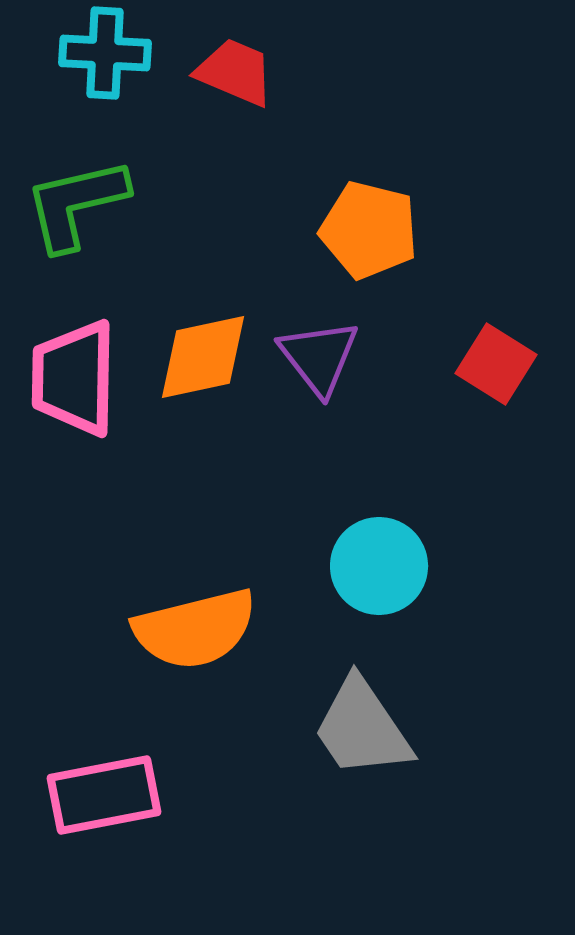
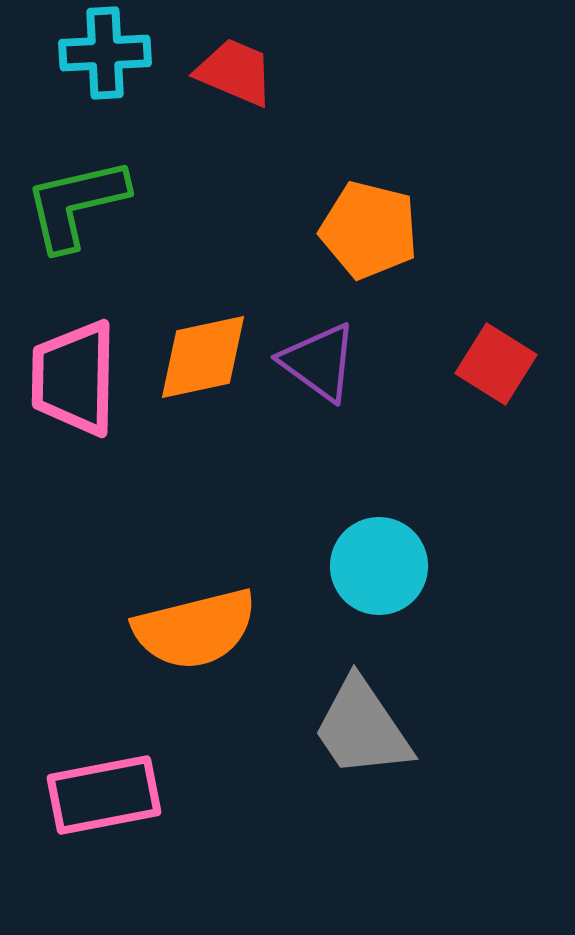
cyan cross: rotated 6 degrees counterclockwise
purple triangle: moved 5 px down; rotated 16 degrees counterclockwise
